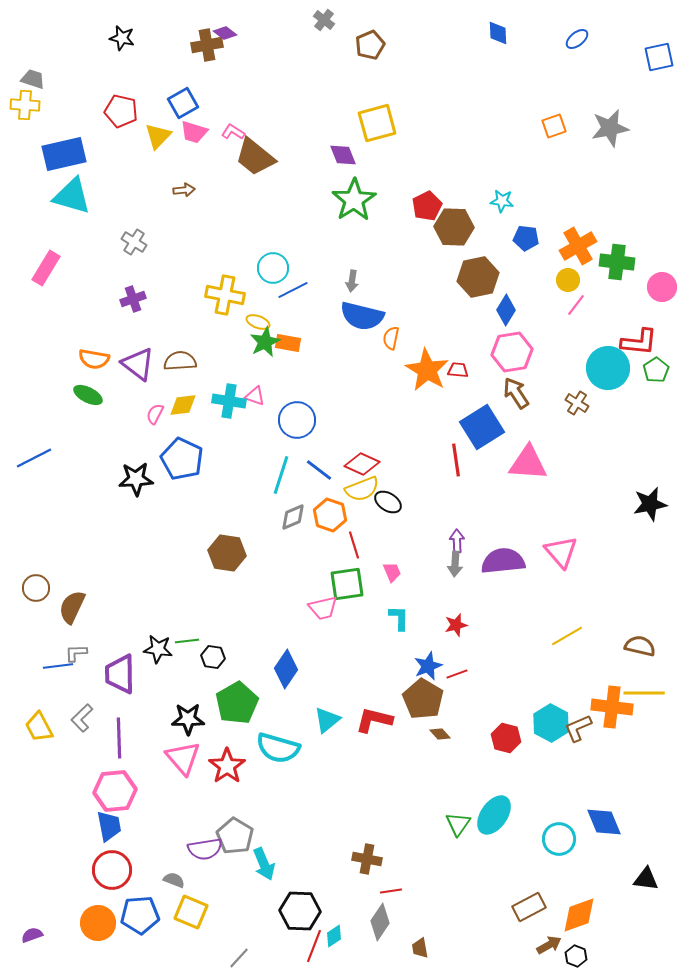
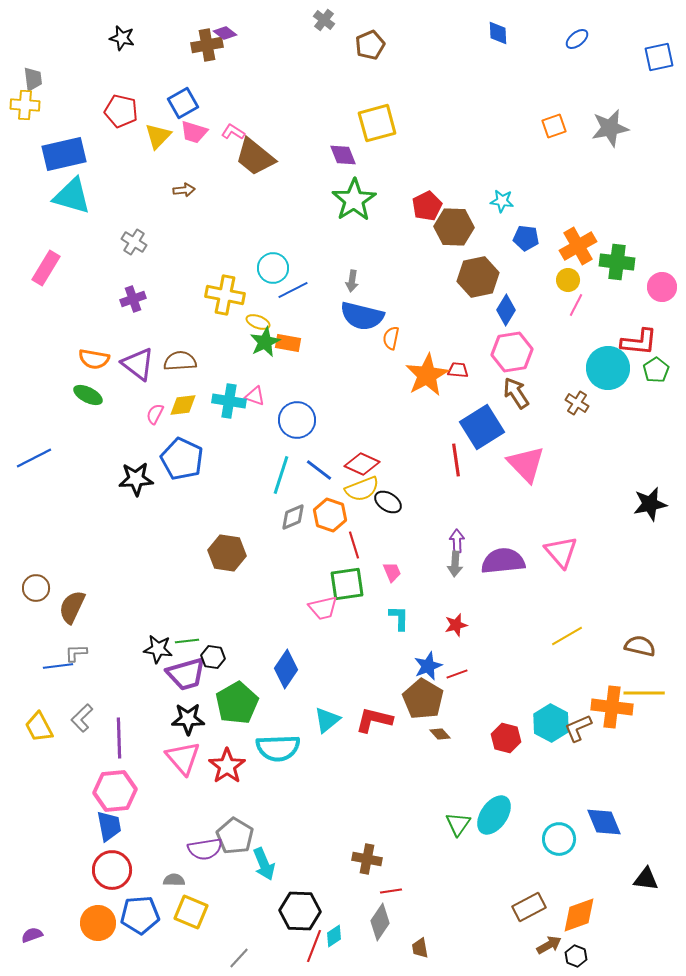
gray trapezoid at (33, 79): rotated 65 degrees clockwise
pink line at (576, 305): rotated 10 degrees counterclockwise
orange star at (427, 370): moved 5 px down; rotated 12 degrees clockwise
pink triangle at (528, 463): moved 2 px left, 1 px down; rotated 42 degrees clockwise
purple trapezoid at (120, 674): moved 66 px right; rotated 105 degrees counterclockwise
cyan semicircle at (278, 748): rotated 18 degrees counterclockwise
gray semicircle at (174, 880): rotated 20 degrees counterclockwise
